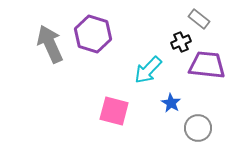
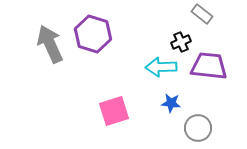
gray rectangle: moved 3 px right, 5 px up
purple trapezoid: moved 2 px right, 1 px down
cyan arrow: moved 13 px right, 3 px up; rotated 44 degrees clockwise
blue star: rotated 24 degrees counterclockwise
pink square: rotated 32 degrees counterclockwise
